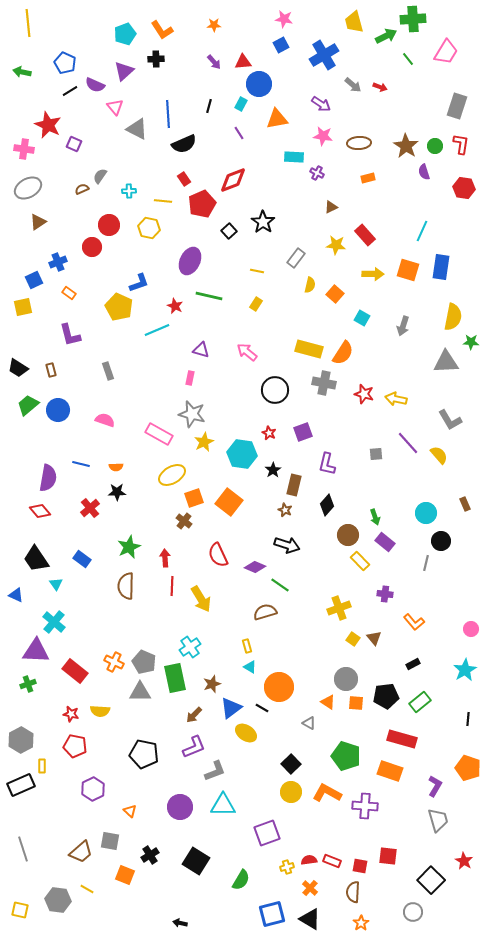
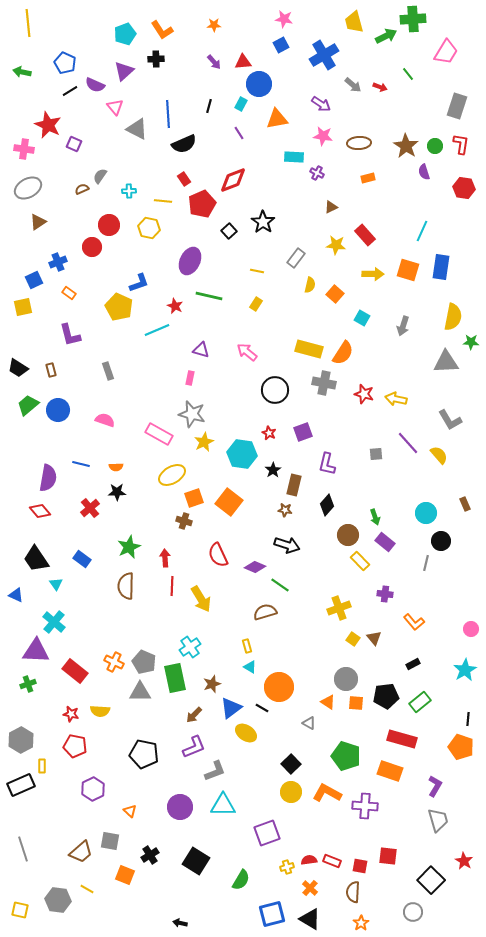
green line at (408, 59): moved 15 px down
brown star at (285, 510): rotated 16 degrees counterclockwise
brown cross at (184, 521): rotated 21 degrees counterclockwise
orange pentagon at (468, 768): moved 7 px left, 21 px up
